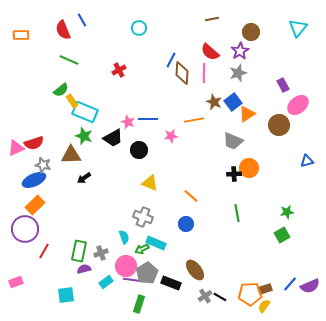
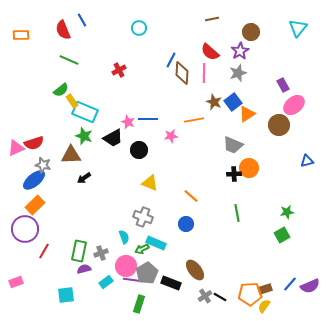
pink ellipse at (298, 105): moved 4 px left
gray trapezoid at (233, 141): moved 4 px down
blue ellipse at (34, 180): rotated 15 degrees counterclockwise
